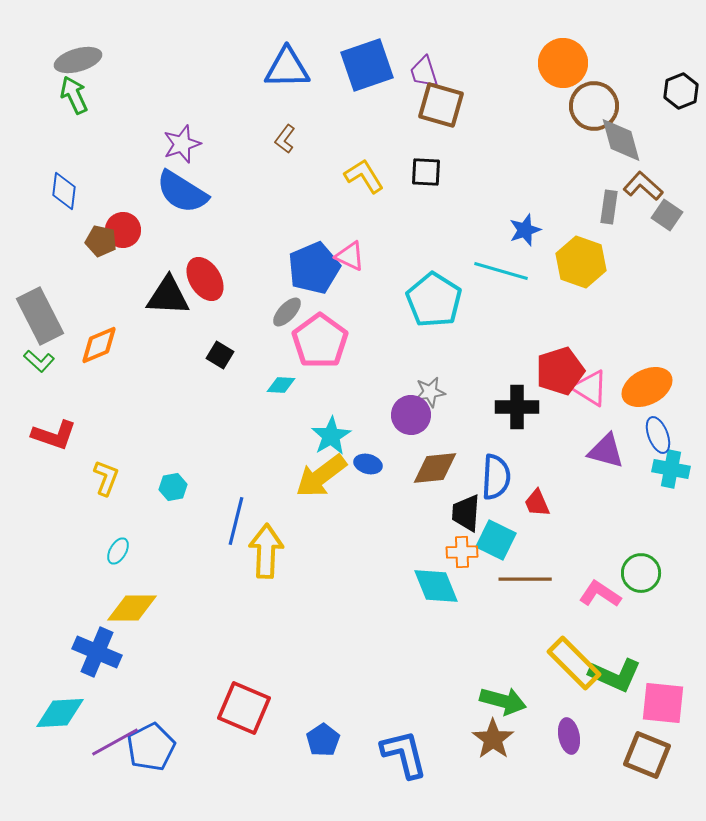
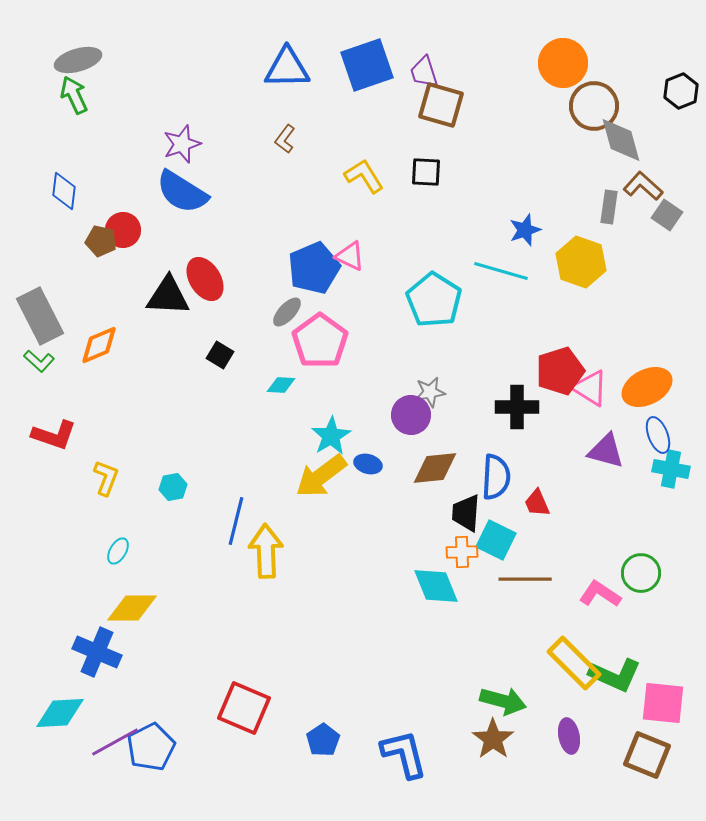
yellow arrow at (266, 551): rotated 4 degrees counterclockwise
